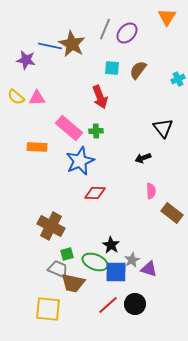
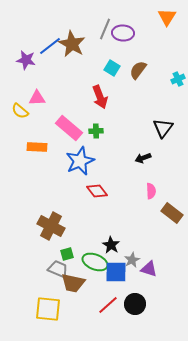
purple ellipse: moved 4 px left; rotated 50 degrees clockwise
blue line: rotated 50 degrees counterclockwise
cyan square: rotated 28 degrees clockwise
yellow semicircle: moved 4 px right, 14 px down
black triangle: rotated 15 degrees clockwise
red diamond: moved 2 px right, 2 px up; rotated 50 degrees clockwise
